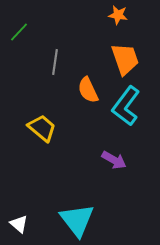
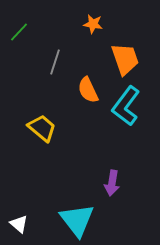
orange star: moved 25 px left, 9 px down
gray line: rotated 10 degrees clockwise
purple arrow: moved 2 px left, 23 px down; rotated 70 degrees clockwise
